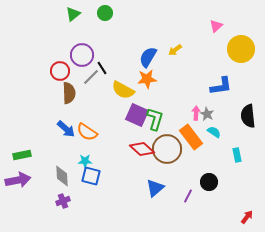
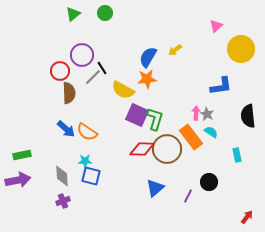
gray line: moved 2 px right
cyan semicircle: moved 3 px left
red diamond: rotated 40 degrees counterclockwise
